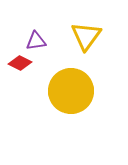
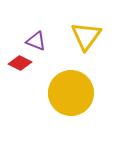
purple triangle: rotated 30 degrees clockwise
yellow circle: moved 2 px down
